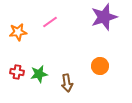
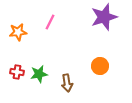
pink line: rotated 28 degrees counterclockwise
